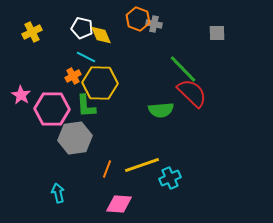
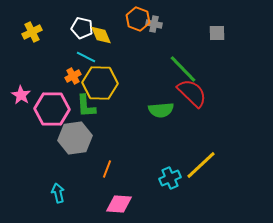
yellow line: moved 59 px right; rotated 24 degrees counterclockwise
